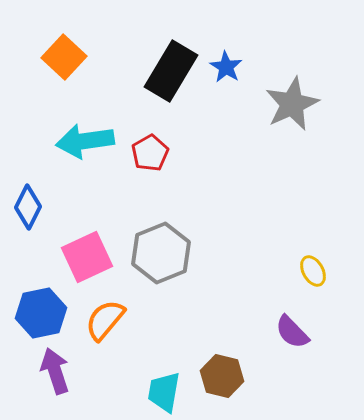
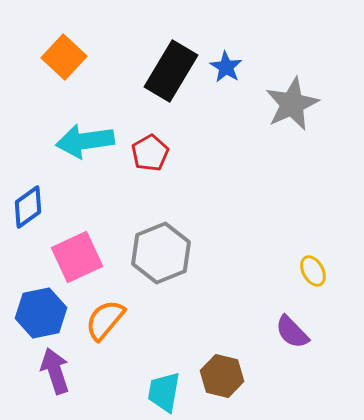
blue diamond: rotated 27 degrees clockwise
pink square: moved 10 px left
